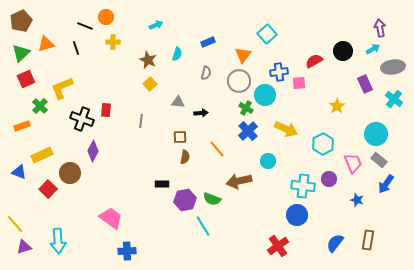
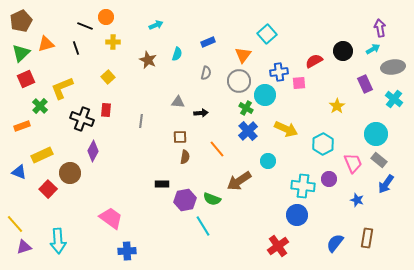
yellow square at (150, 84): moved 42 px left, 7 px up
brown arrow at (239, 181): rotated 20 degrees counterclockwise
brown rectangle at (368, 240): moved 1 px left, 2 px up
